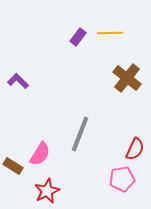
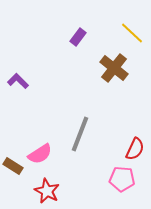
yellow line: moved 22 px right; rotated 45 degrees clockwise
brown cross: moved 13 px left, 10 px up
pink semicircle: rotated 25 degrees clockwise
pink pentagon: rotated 15 degrees clockwise
red star: rotated 20 degrees counterclockwise
